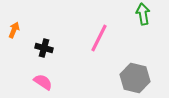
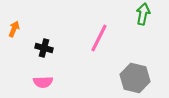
green arrow: rotated 20 degrees clockwise
orange arrow: moved 1 px up
pink semicircle: rotated 144 degrees clockwise
